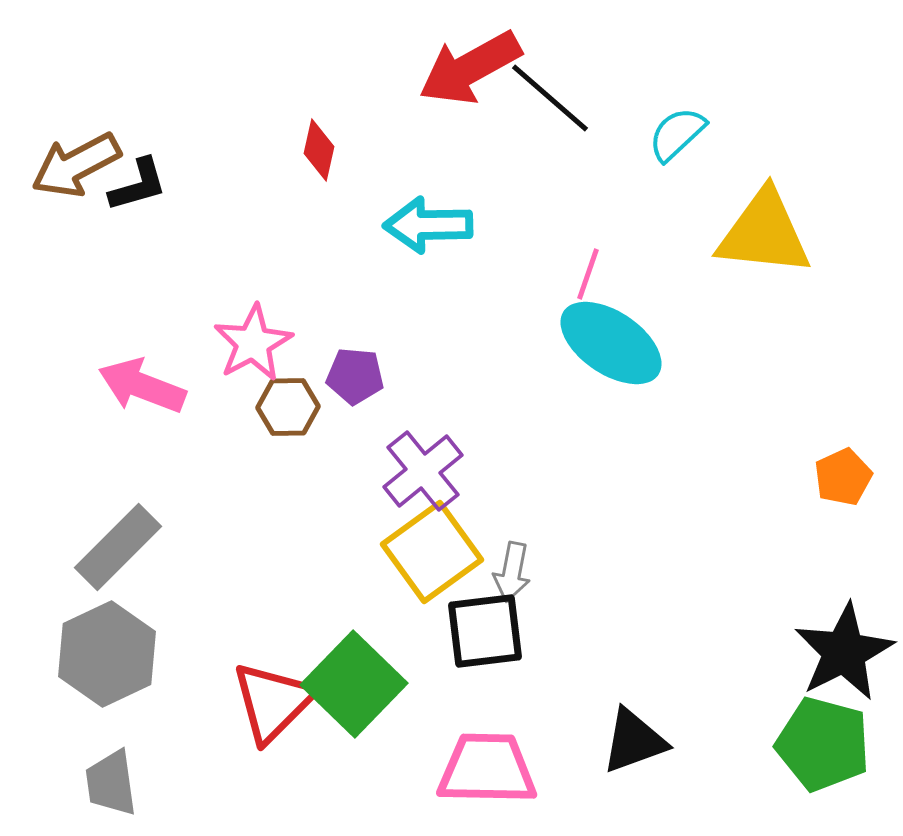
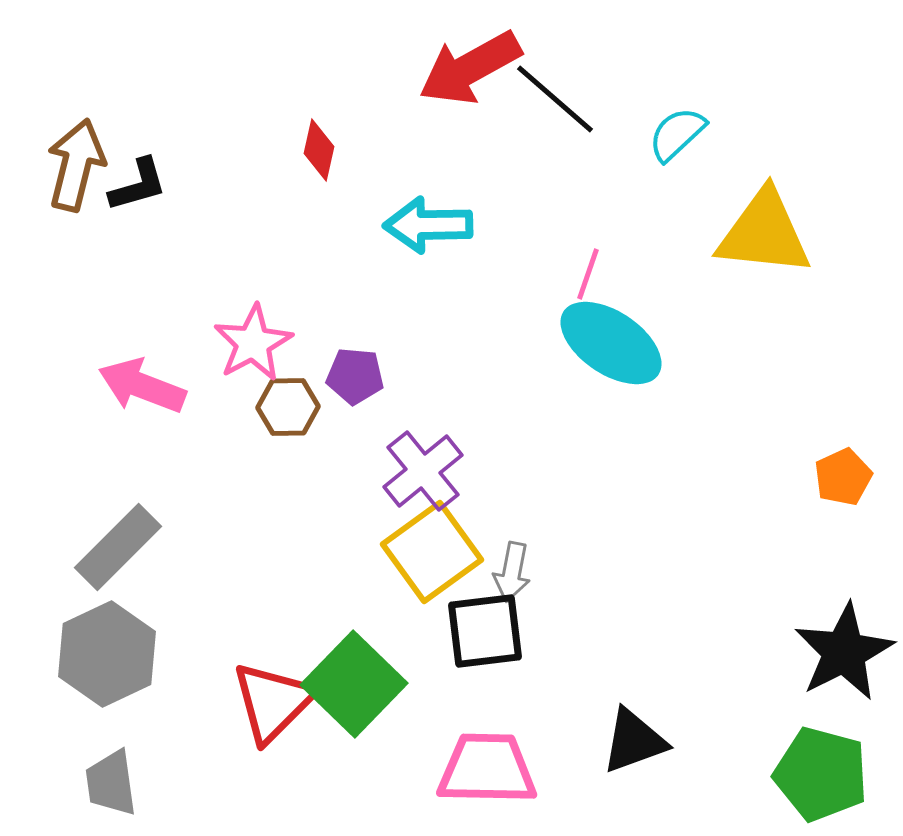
black line: moved 5 px right, 1 px down
brown arrow: rotated 132 degrees clockwise
green pentagon: moved 2 px left, 30 px down
